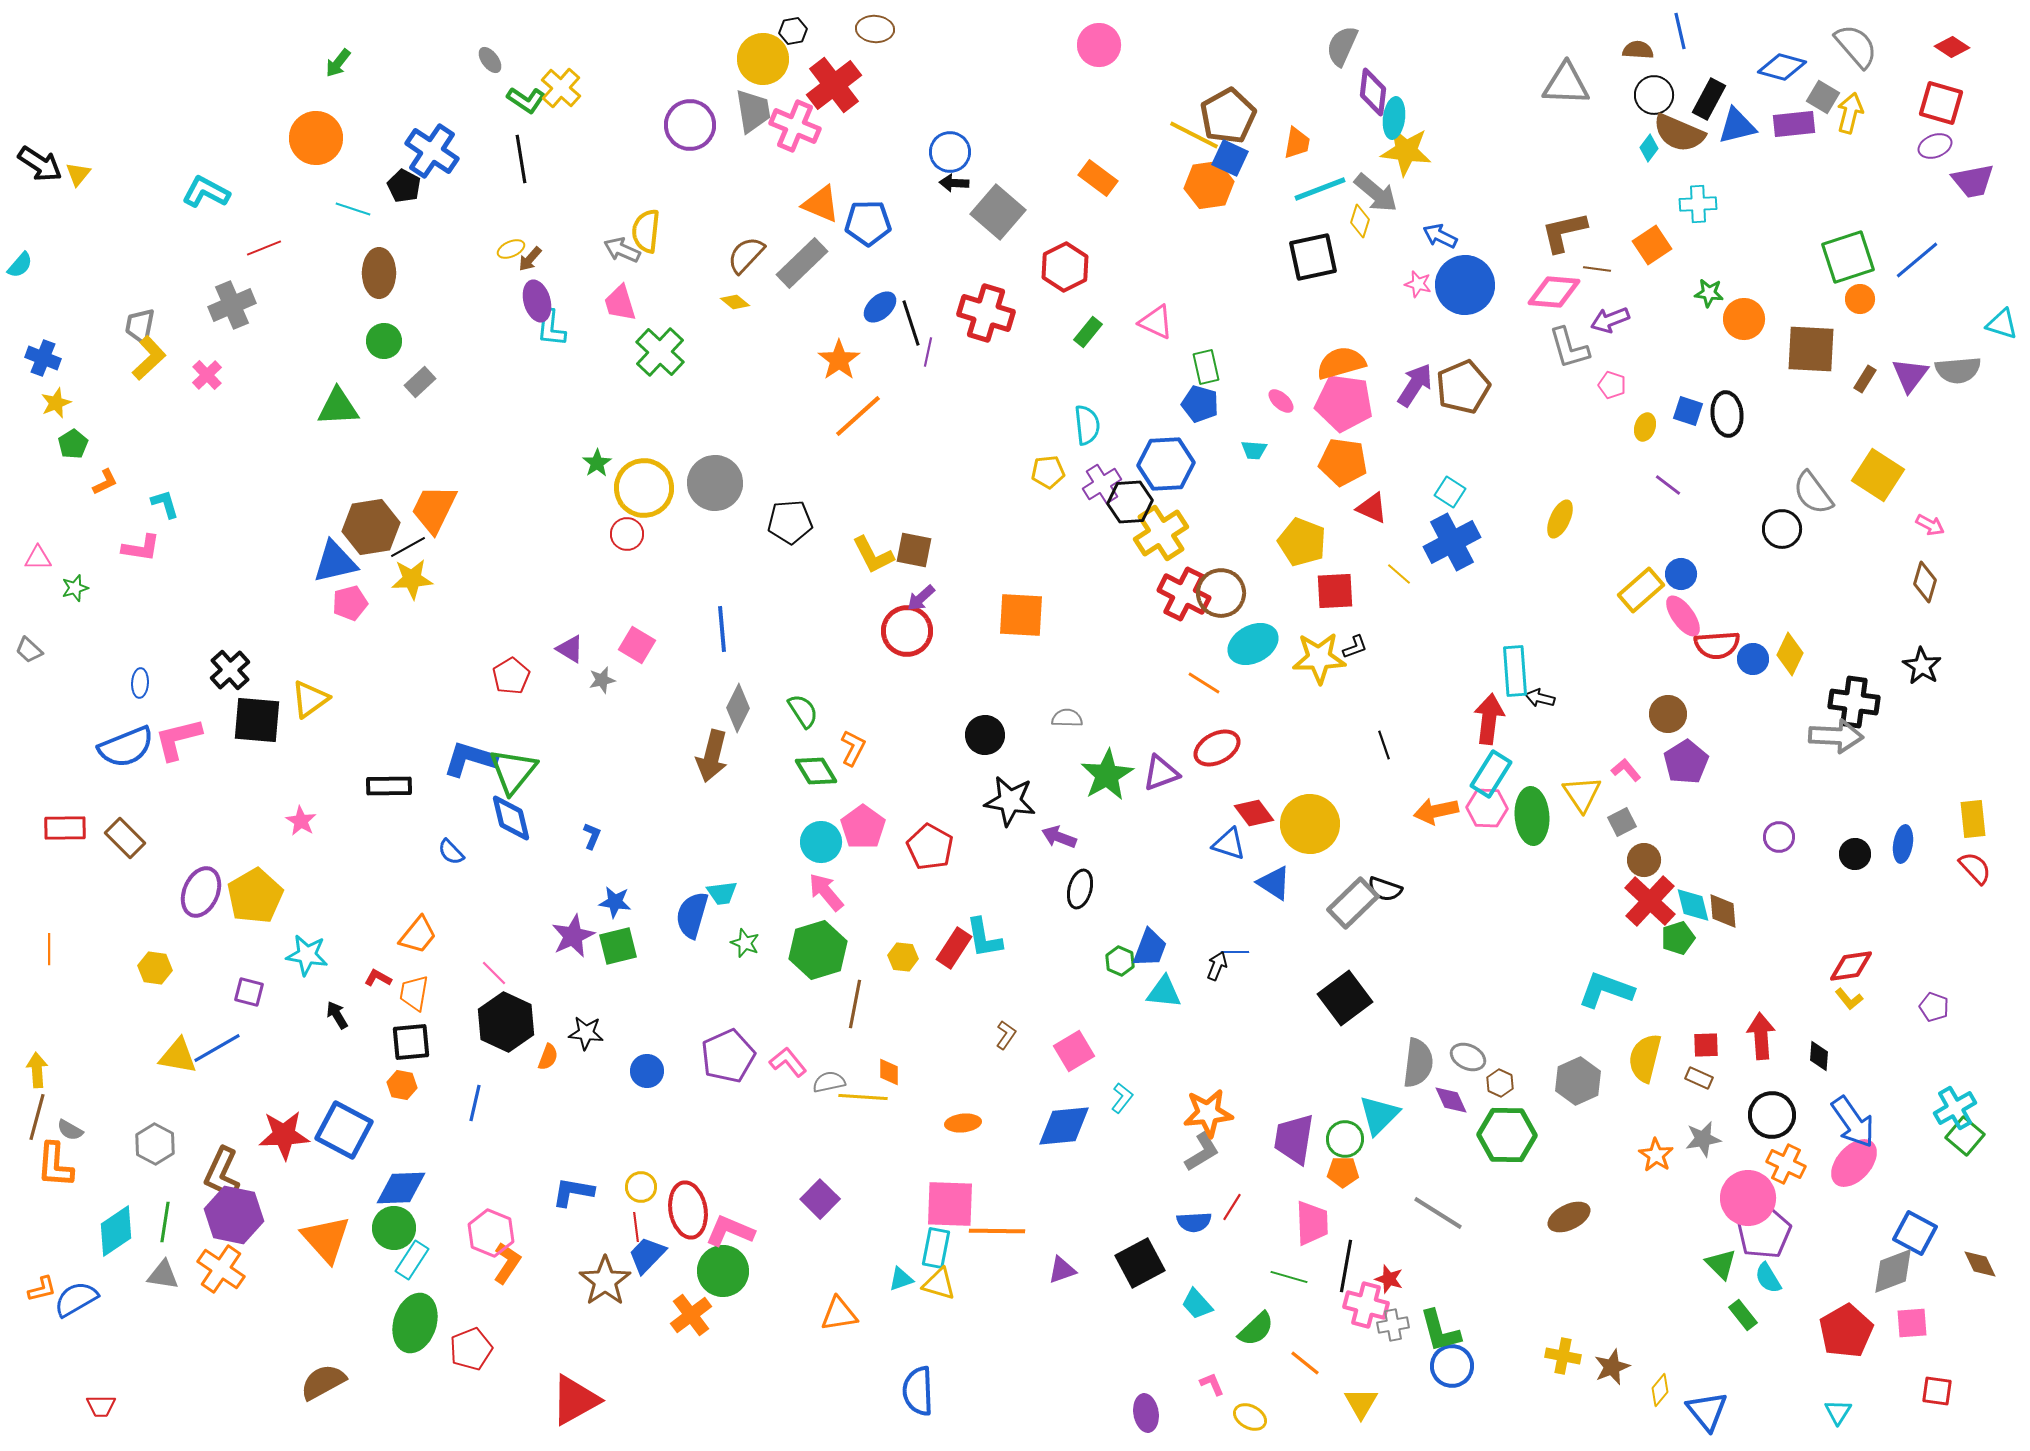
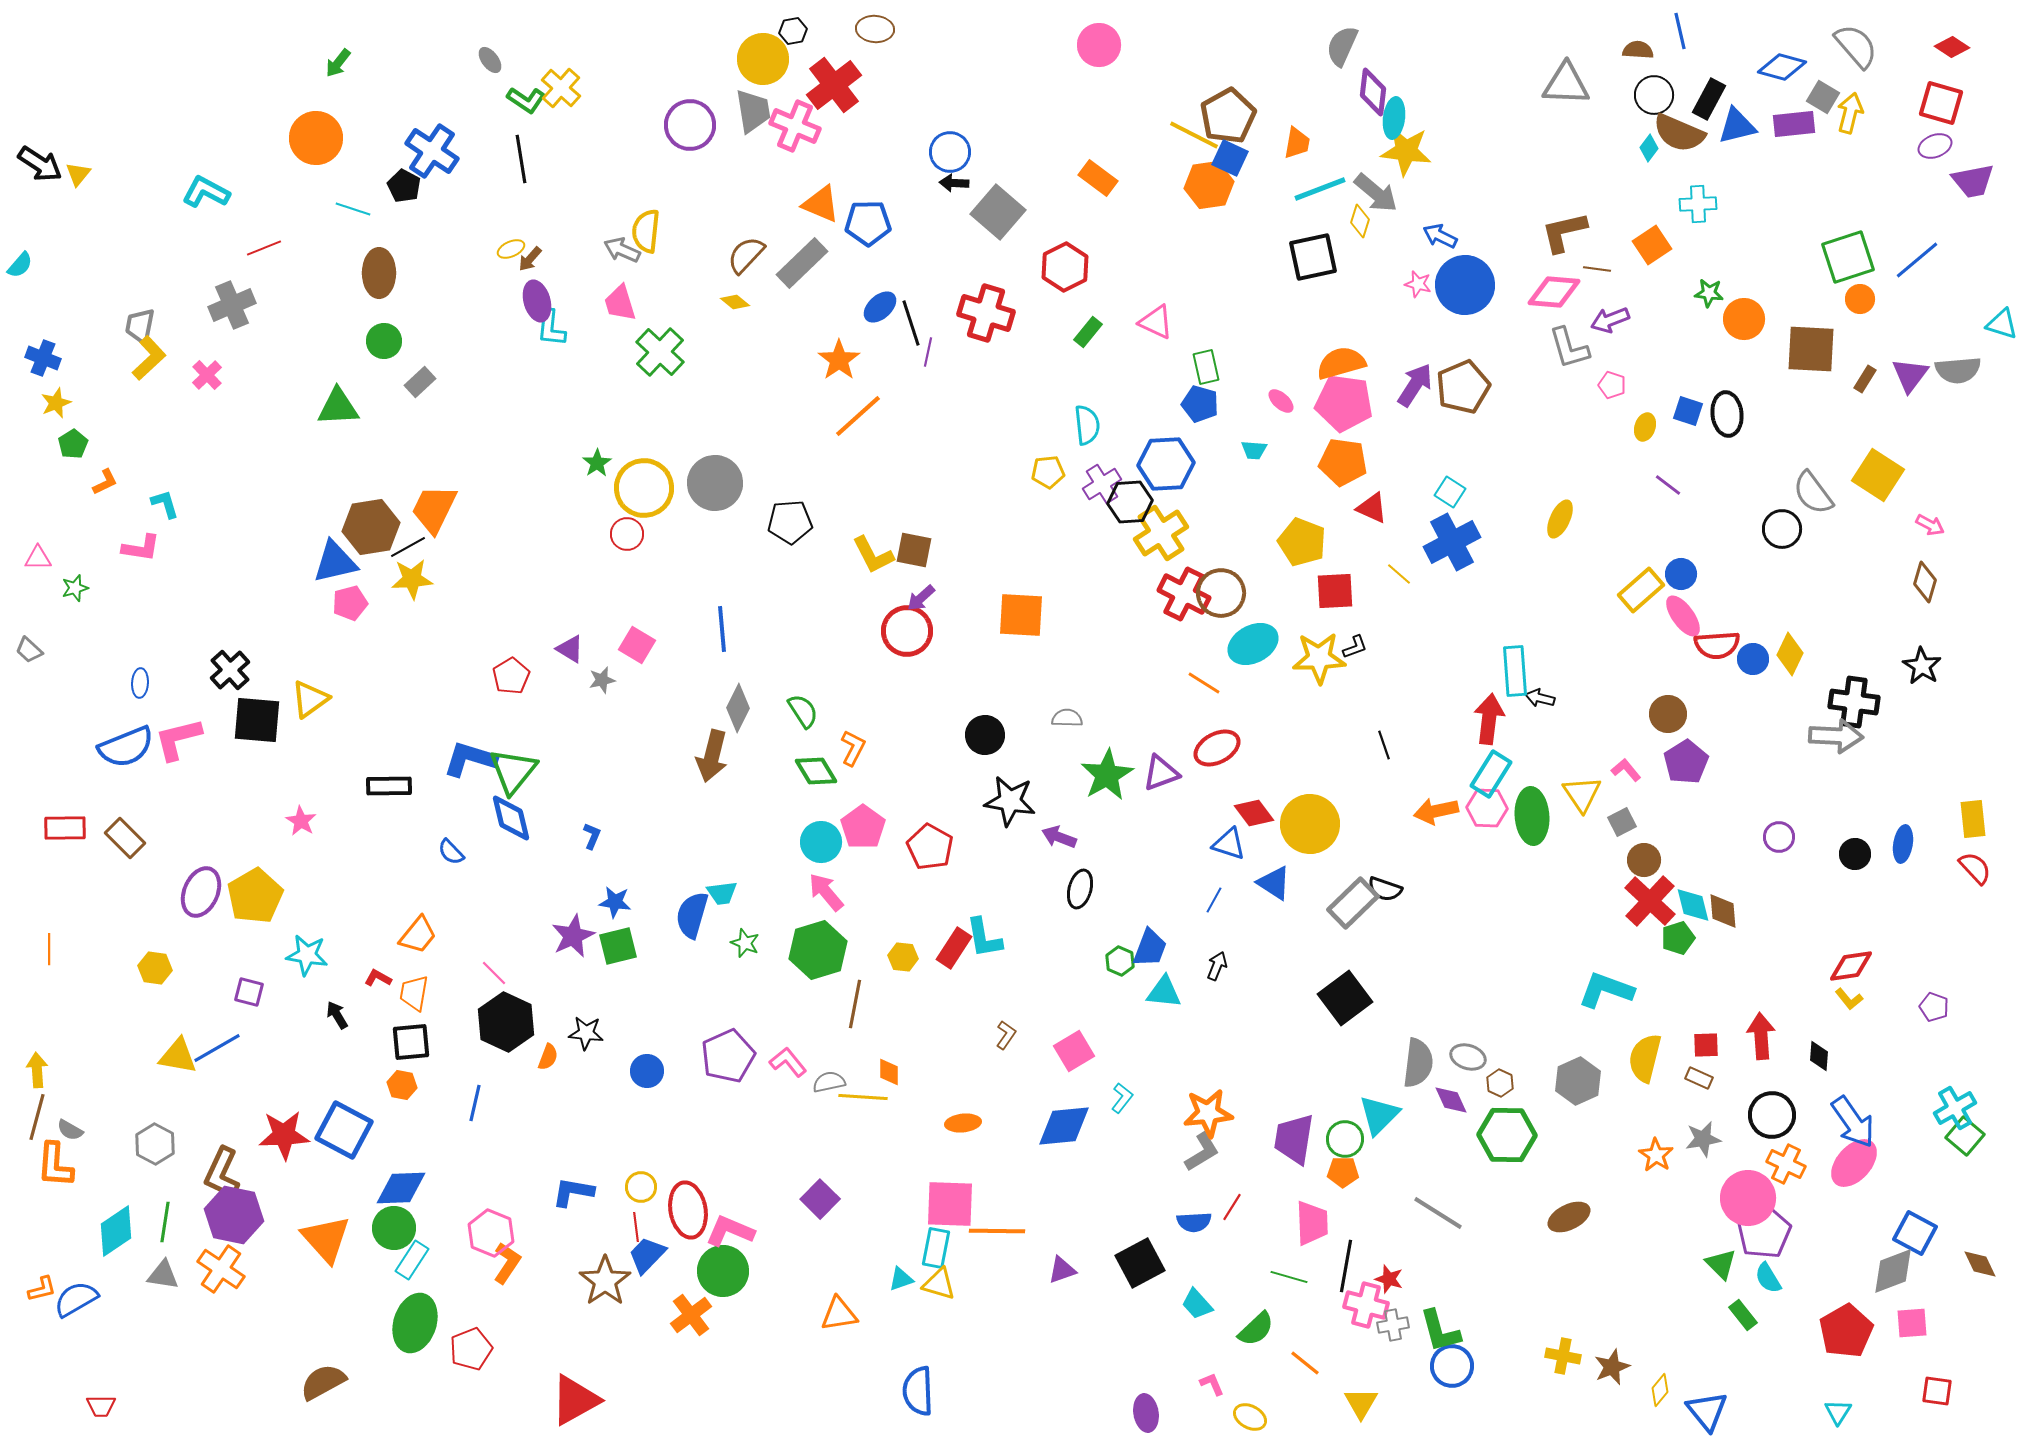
blue line at (1235, 952): moved 21 px left, 52 px up; rotated 60 degrees counterclockwise
gray ellipse at (1468, 1057): rotated 8 degrees counterclockwise
